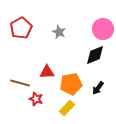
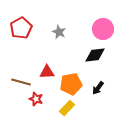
black diamond: rotated 15 degrees clockwise
brown line: moved 1 px right, 1 px up
